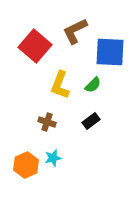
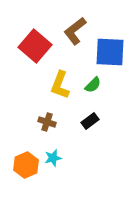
brown L-shape: rotated 12 degrees counterclockwise
black rectangle: moved 1 px left
